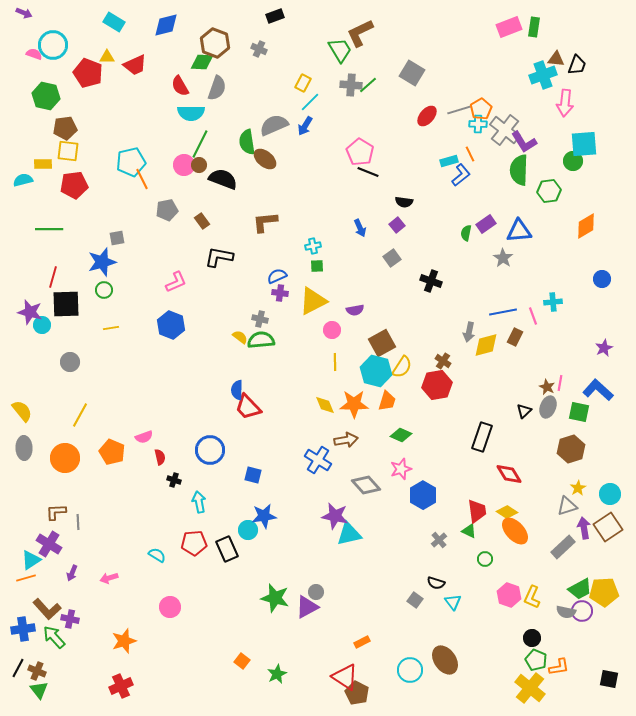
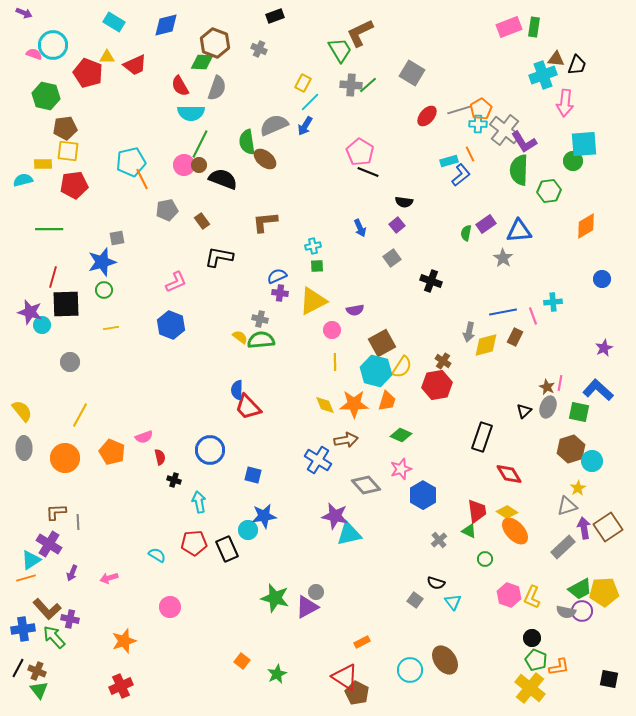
cyan circle at (610, 494): moved 18 px left, 33 px up
